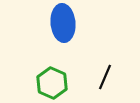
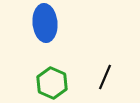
blue ellipse: moved 18 px left
